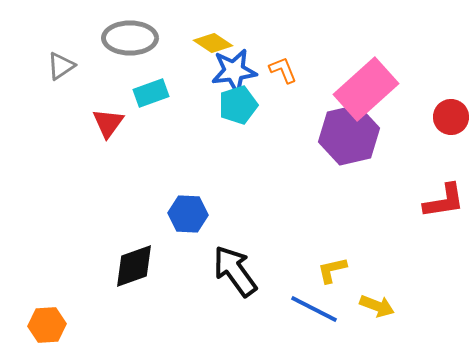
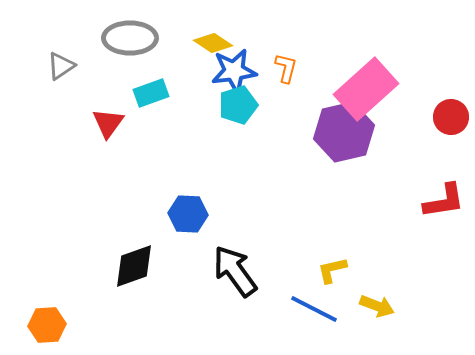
orange L-shape: moved 3 px right, 2 px up; rotated 36 degrees clockwise
purple hexagon: moved 5 px left, 3 px up
